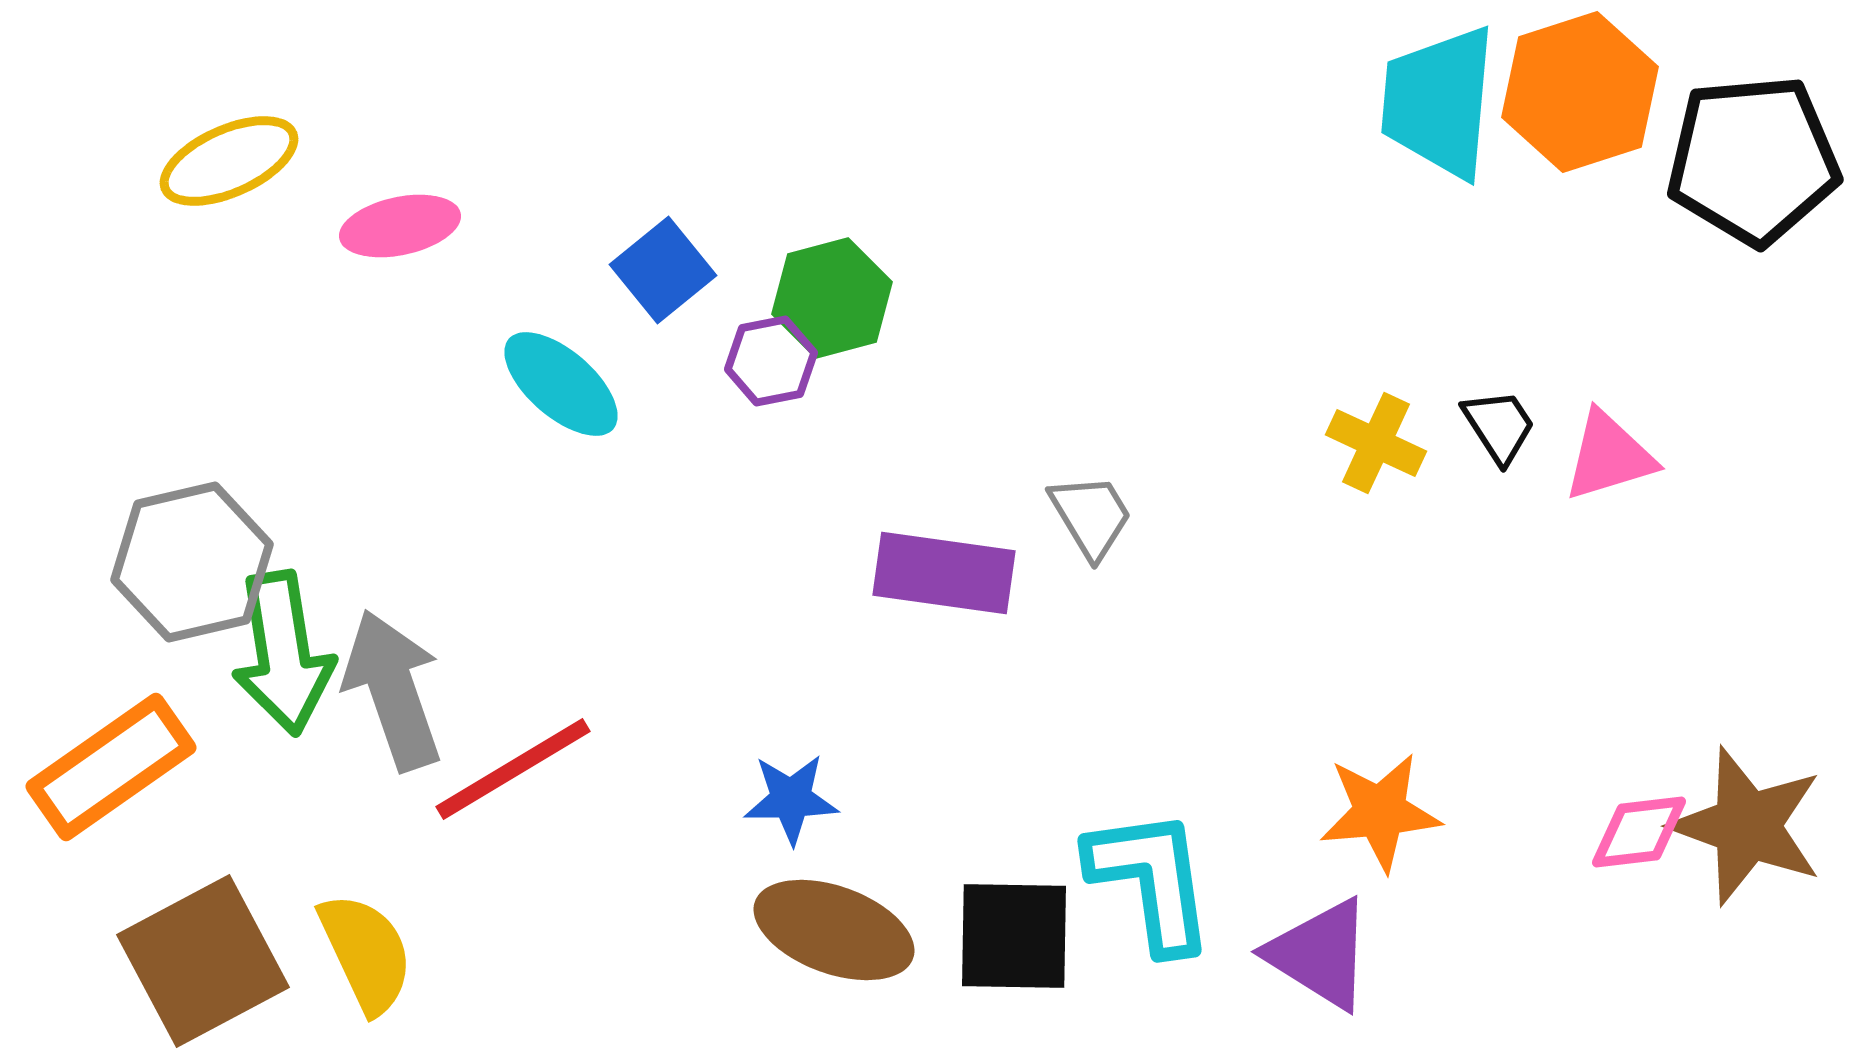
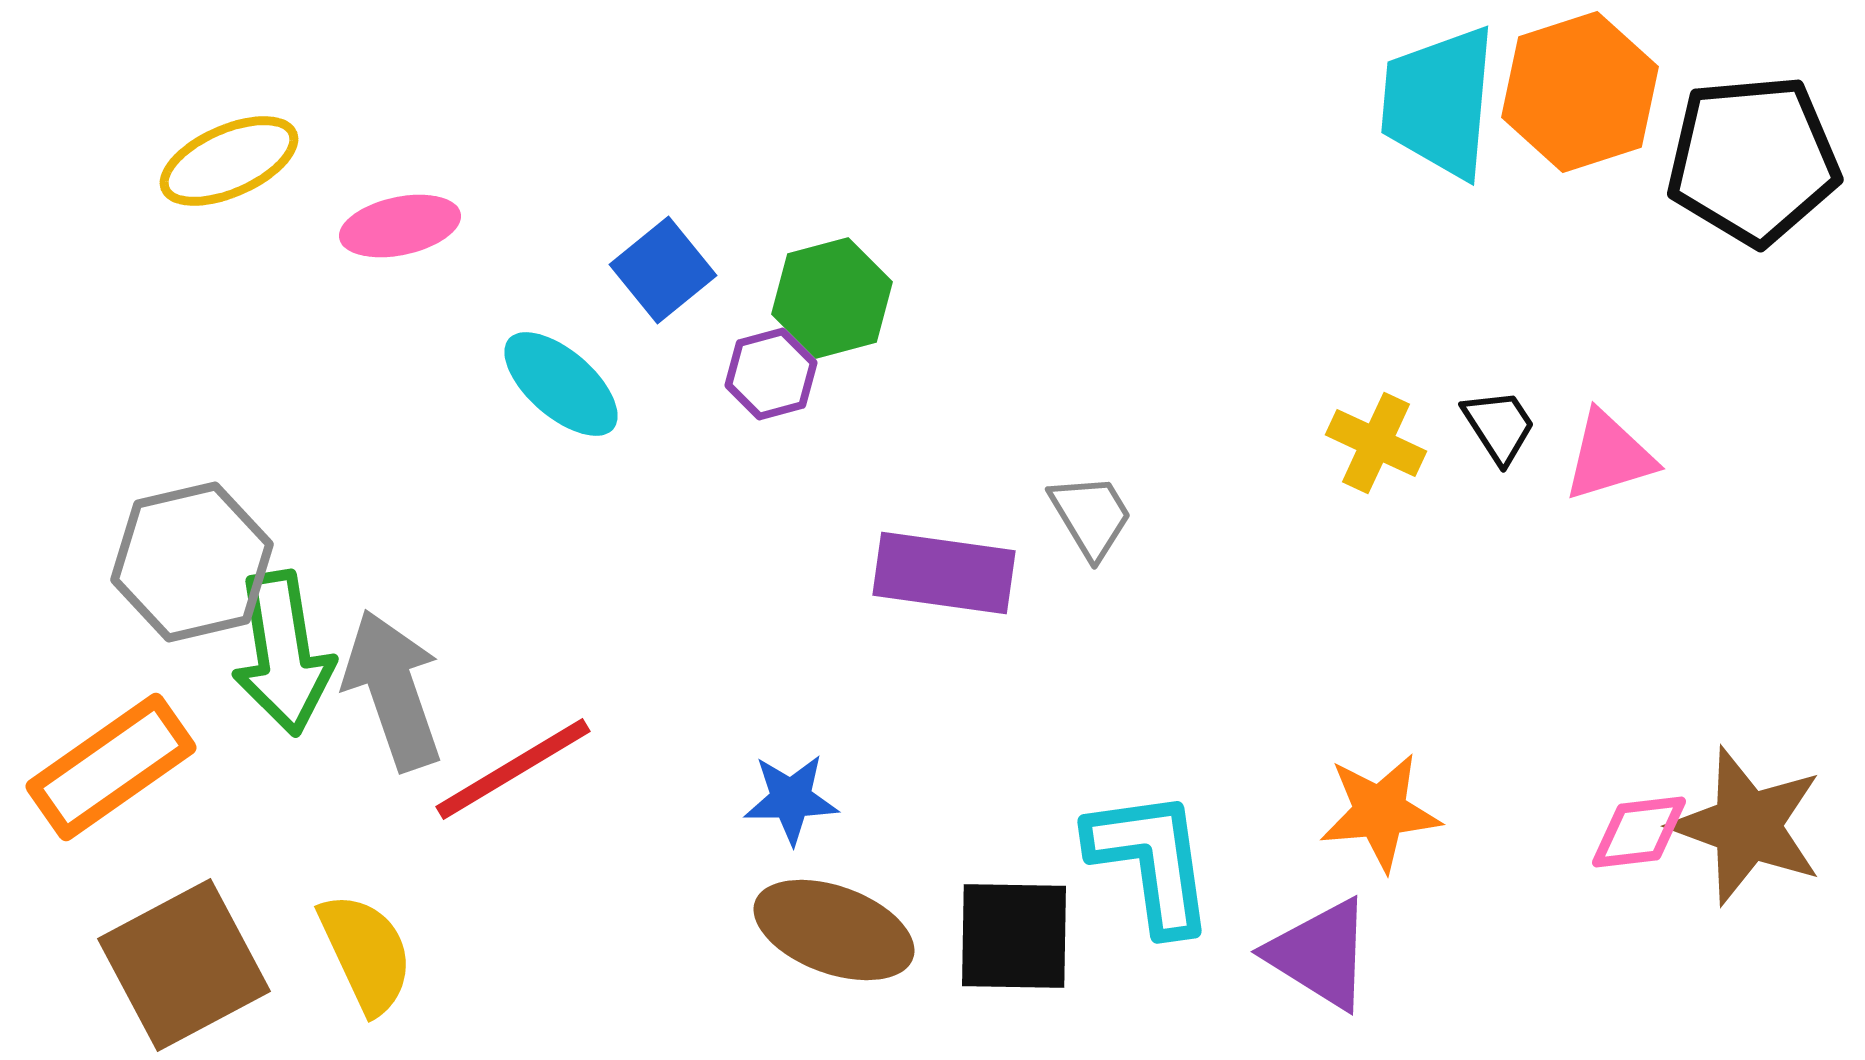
purple hexagon: moved 13 px down; rotated 4 degrees counterclockwise
cyan L-shape: moved 19 px up
brown square: moved 19 px left, 4 px down
